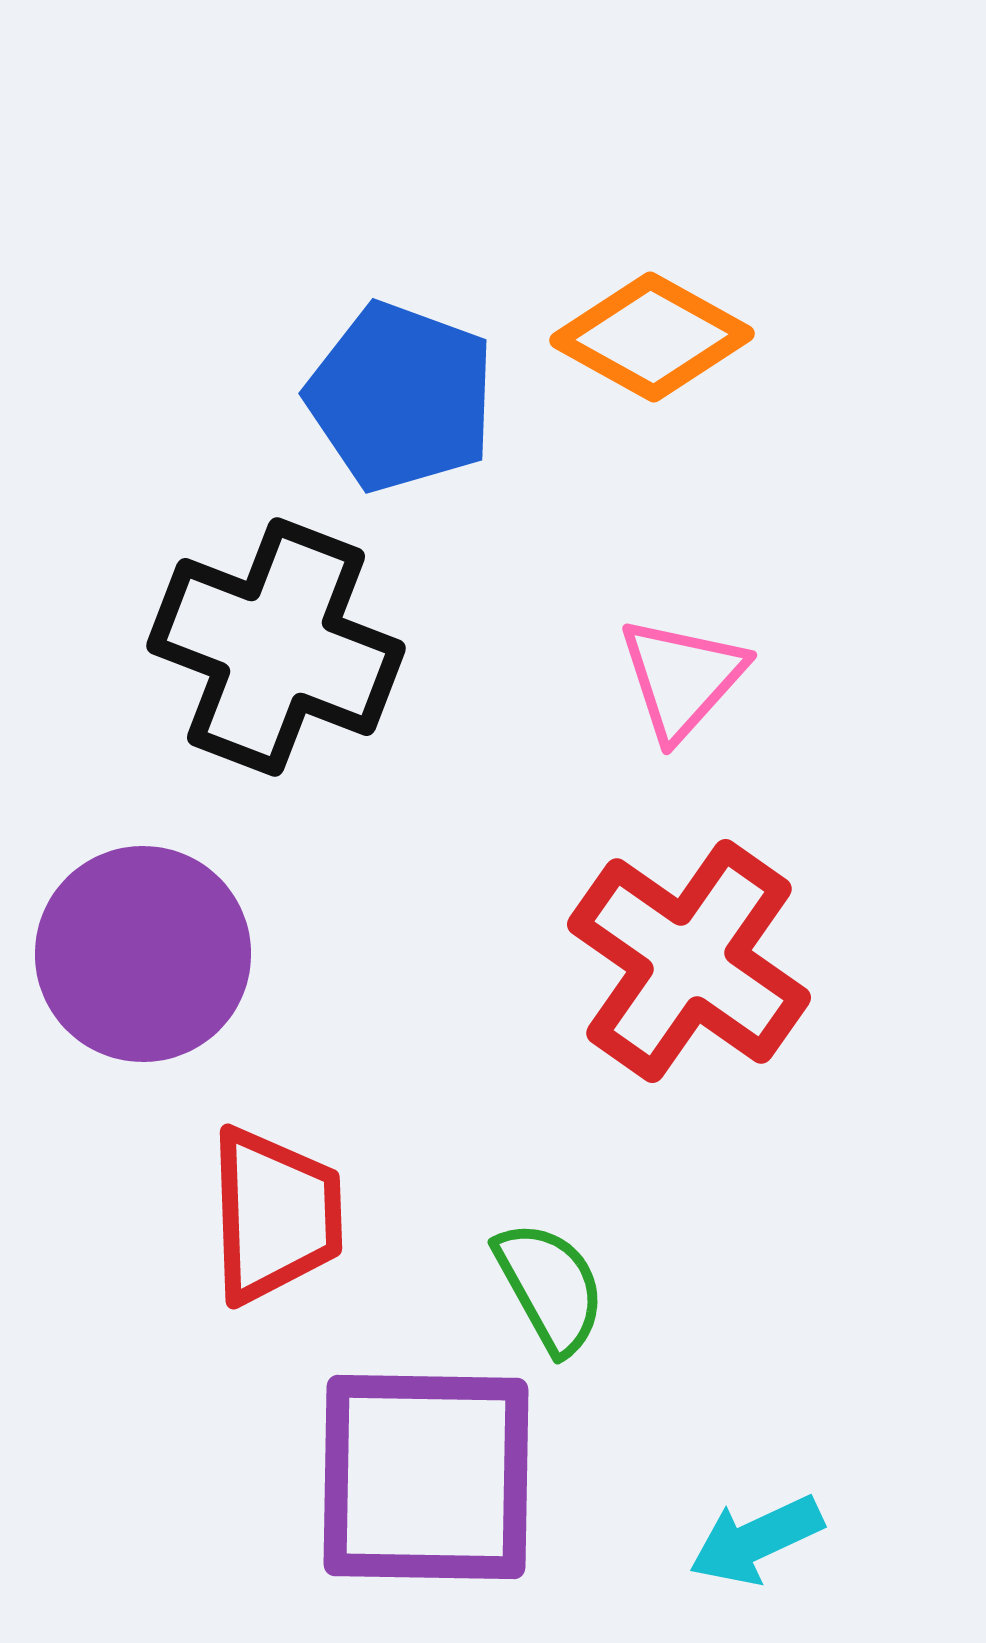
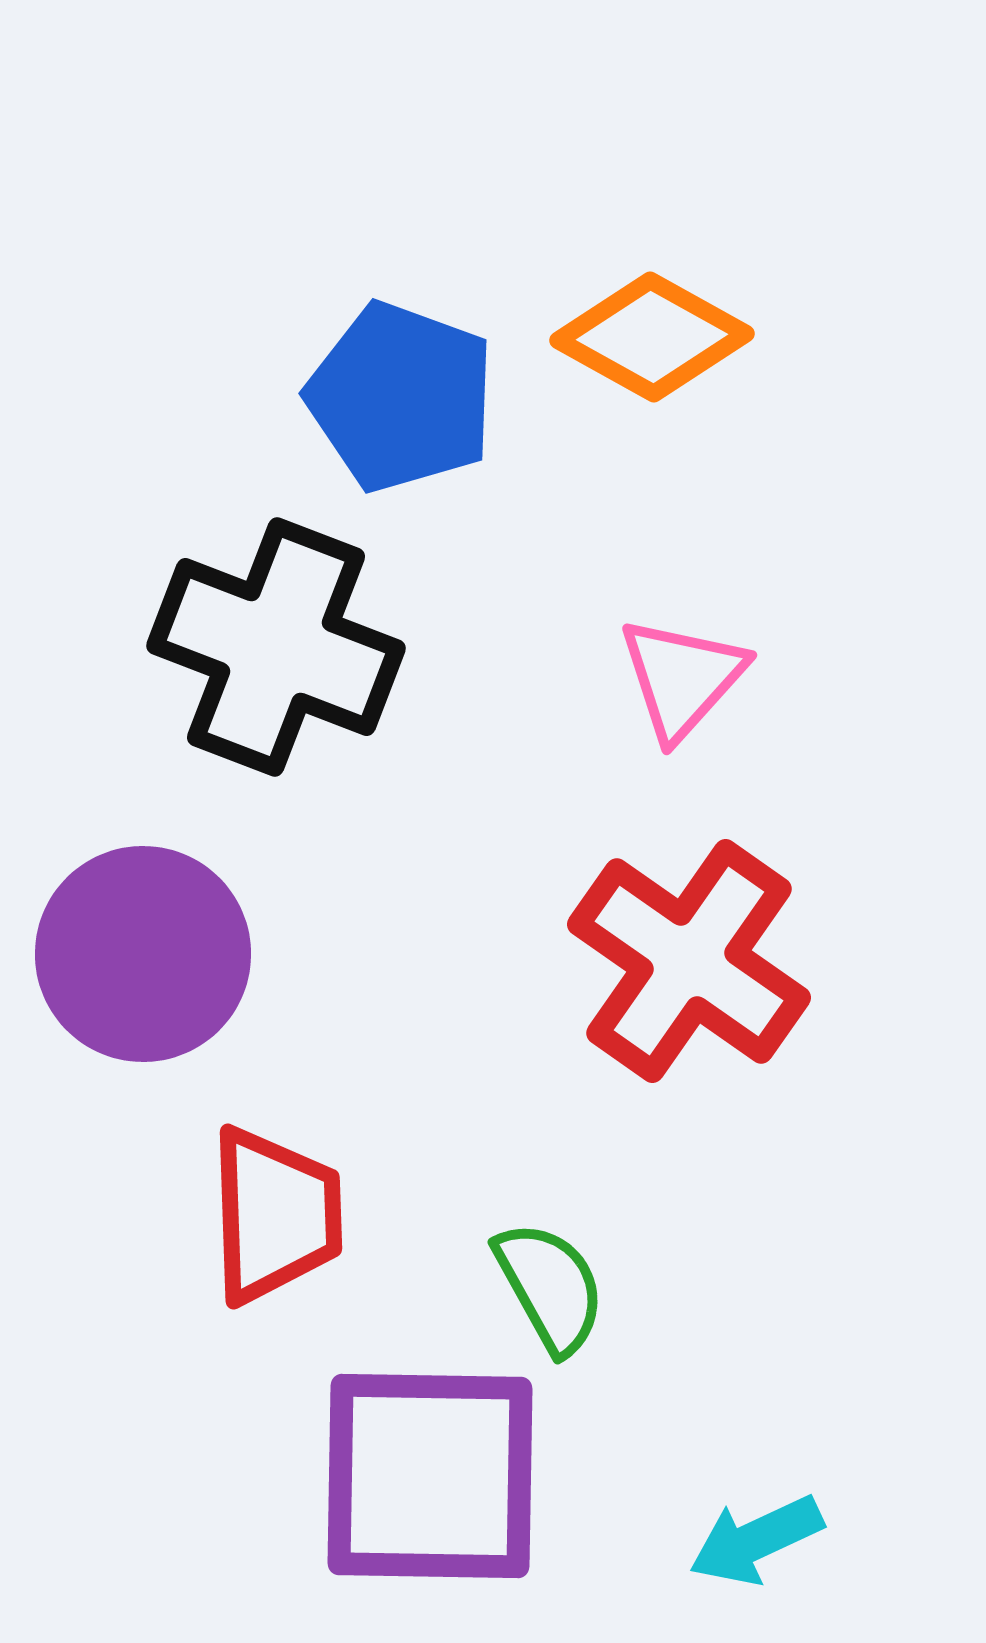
purple square: moved 4 px right, 1 px up
